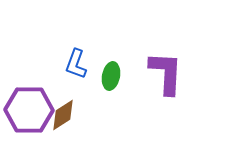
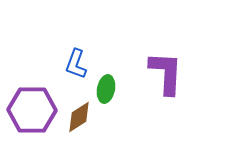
green ellipse: moved 5 px left, 13 px down
purple hexagon: moved 3 px right
brown diamond: moved 16 px right, 2 px down
